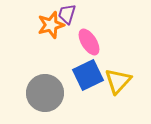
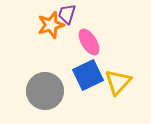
yellow triangle: moved 1 px down
gray circle: moved 2 px up
